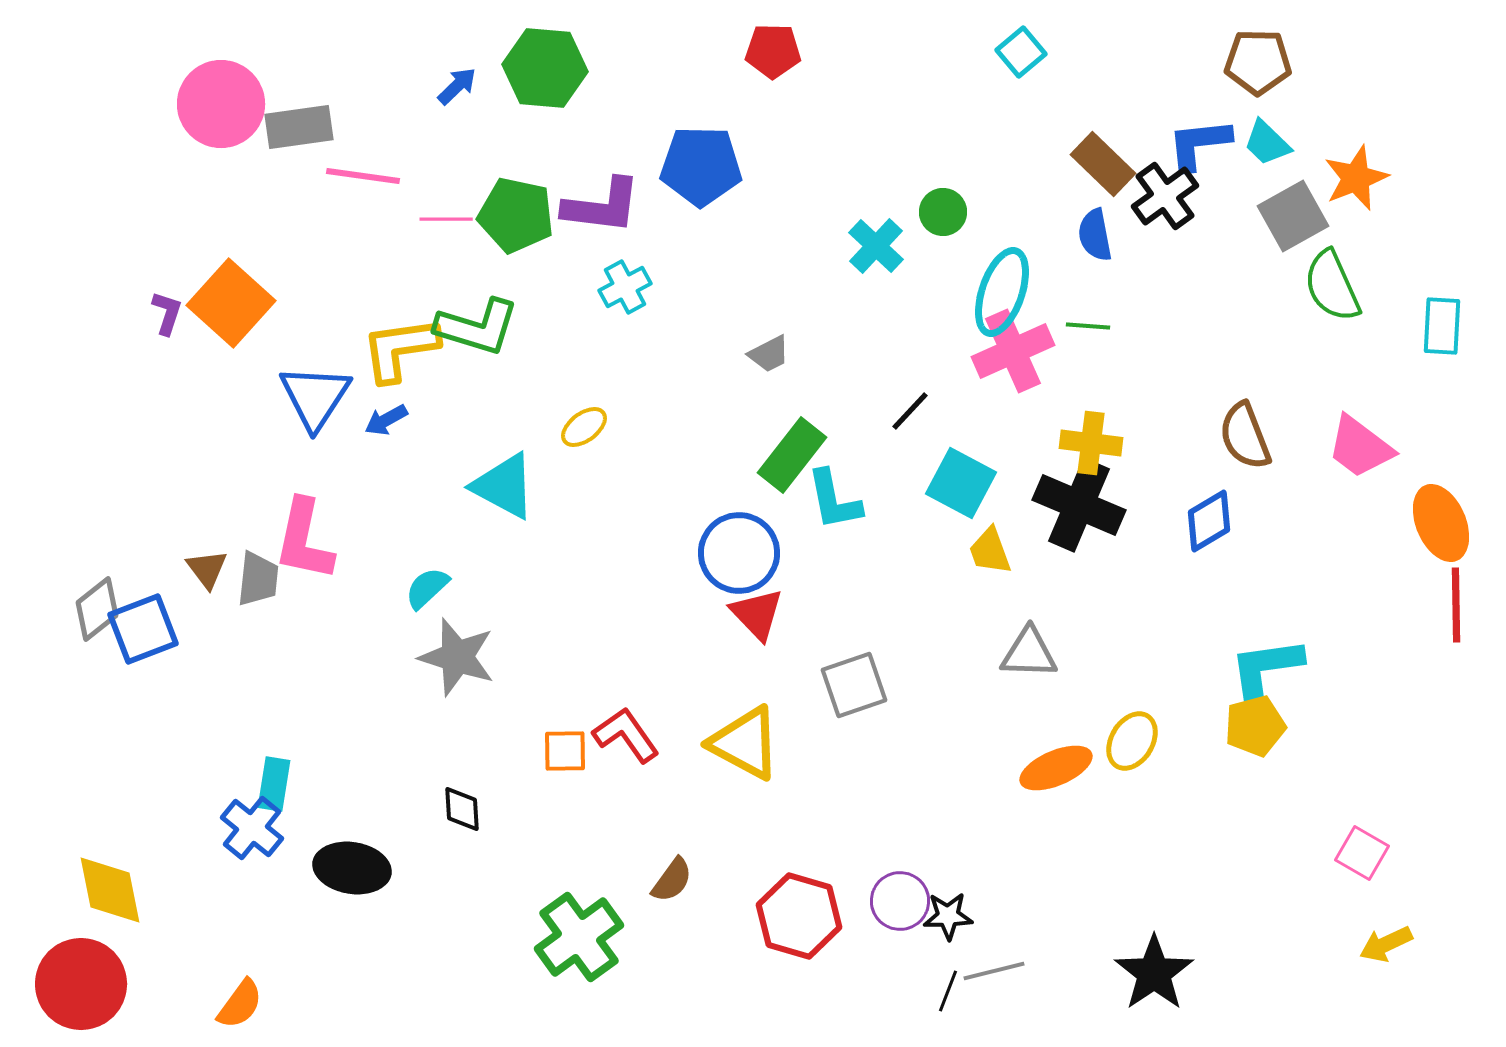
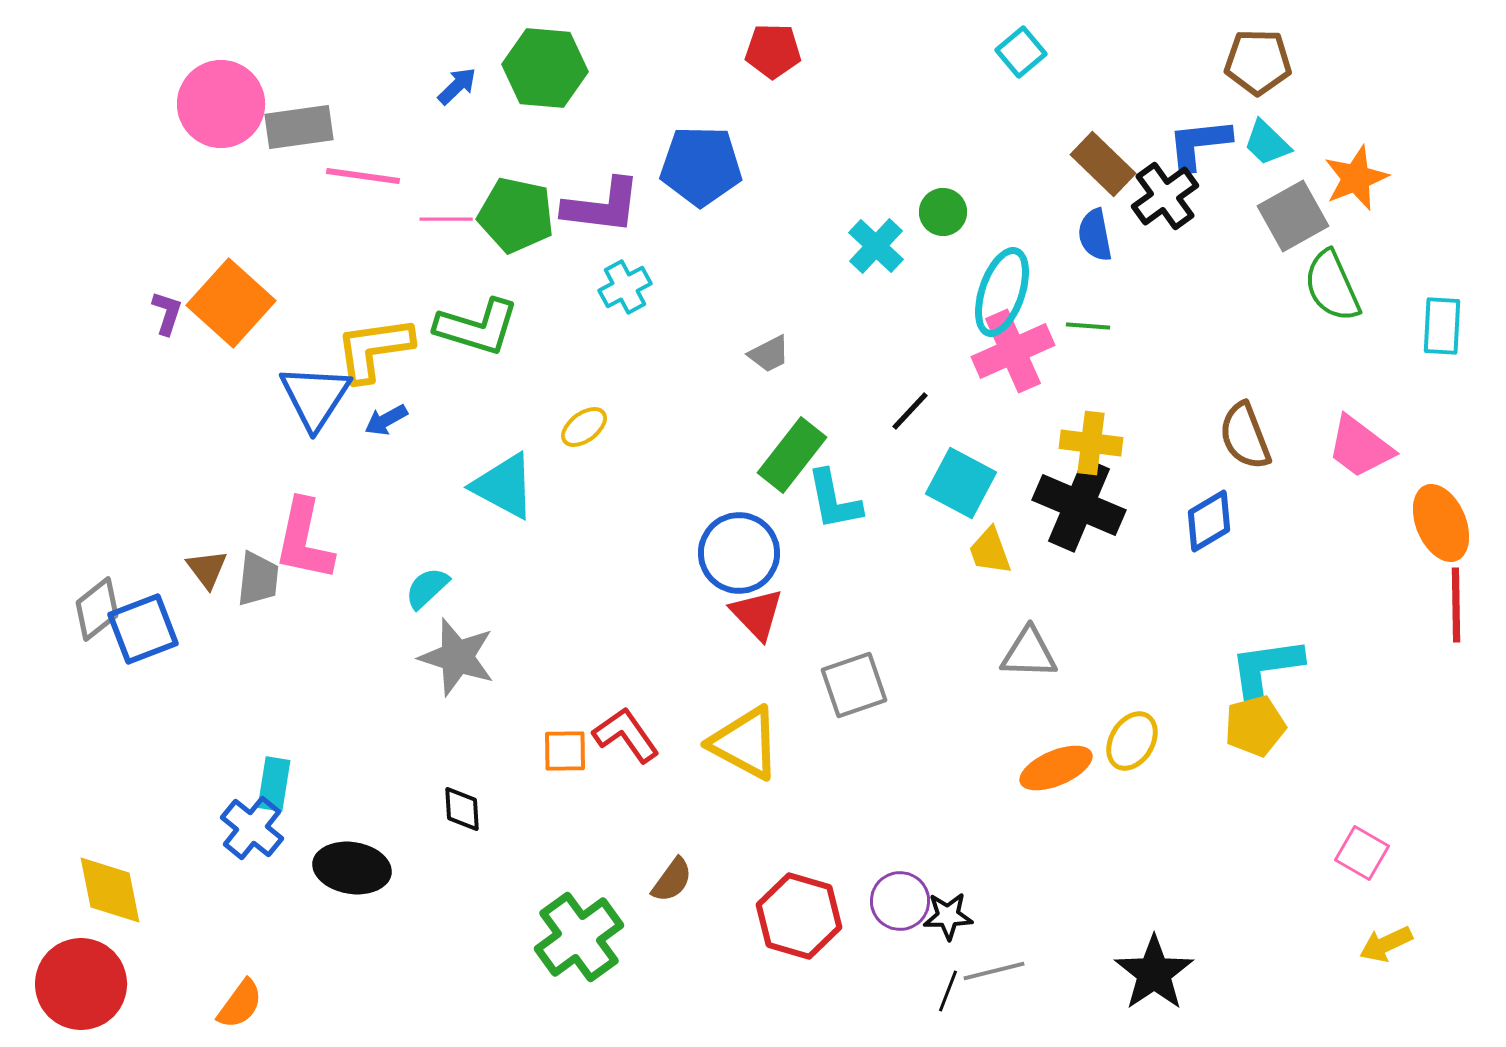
yellow L-shape at (400, 349): moved 26 px left
